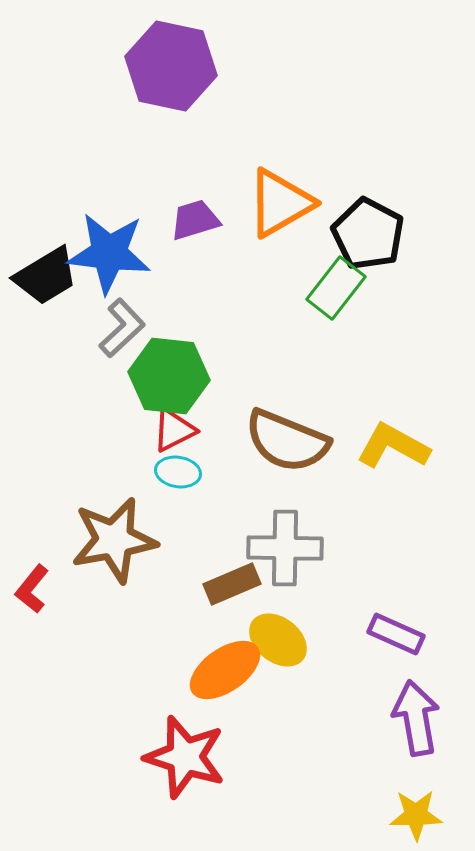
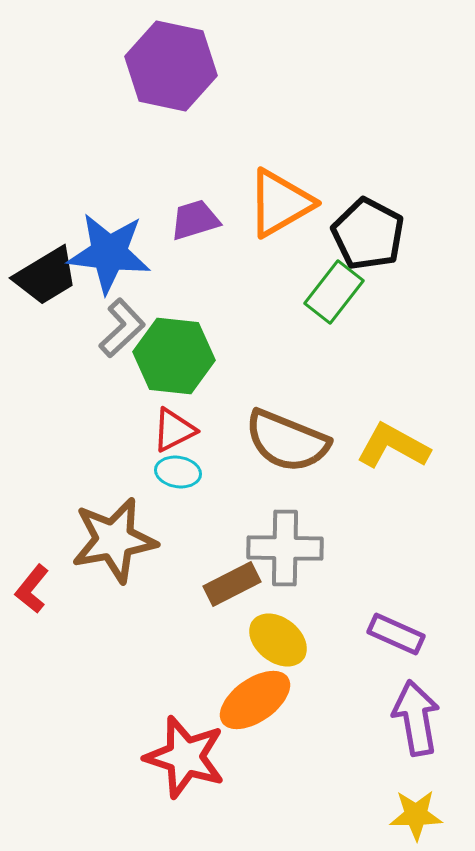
green rectangle: moved 2 px left, 4 px down
green hexagon: moved 5 px right, 20 px up
brown rectangle: rotated 4 degrees counterclockwise
orange ellipse: moved 30 px right, 30 px down
